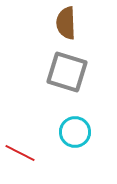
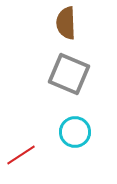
gray square: moved 2 px right, 2 px down; rotated 6 degrees clockwise
red line: moved 1 px right, 2 px down; rotated 60 degrees counterclockwise
